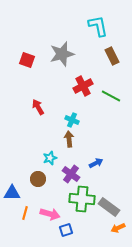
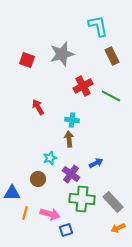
cyan cross: rotated 16 degrees counterclockwise
gray rectangle: moved 4 px right, 5 px up; rotated 10 degrees clockwise
